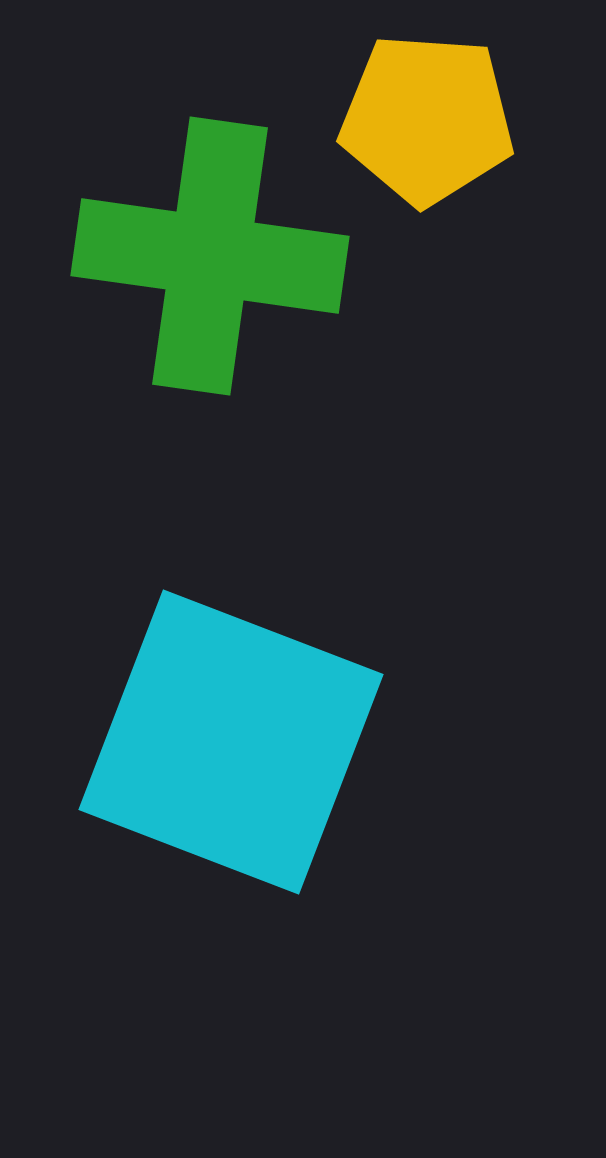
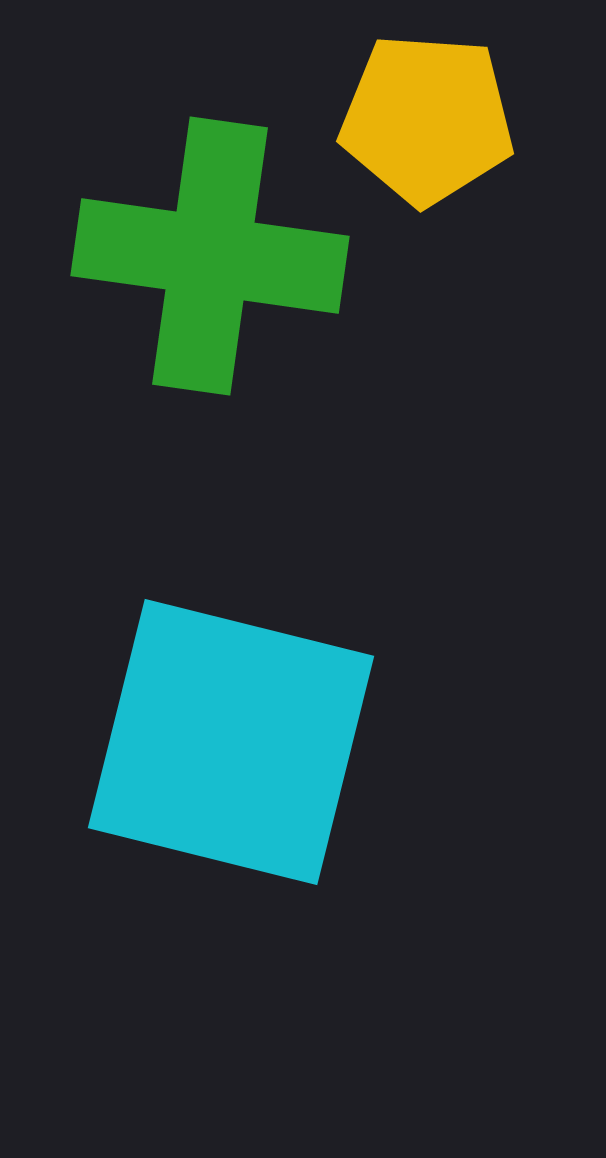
cyan square: rotated 7 degrees counterclockwise
